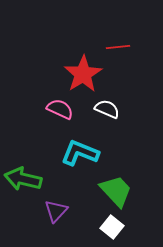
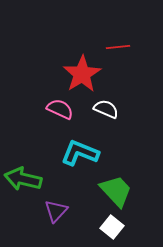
red star: moved 1 px left
white semicircle: moved 1 px left
